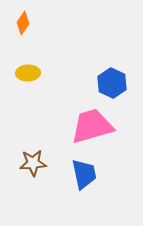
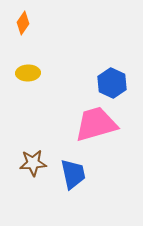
pink trapezoid: moved 4 px right, 2 px up
blue trapezoid: moved 11 px left
